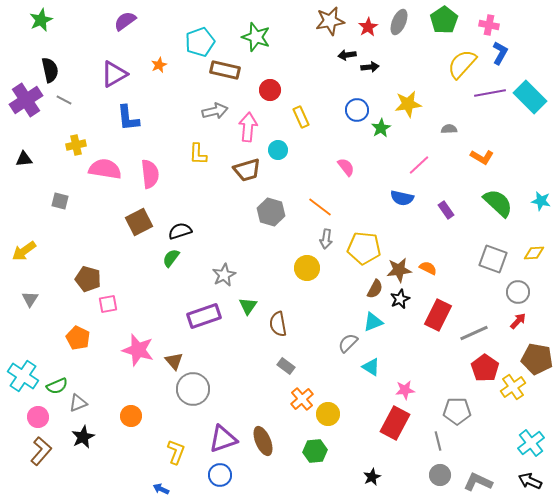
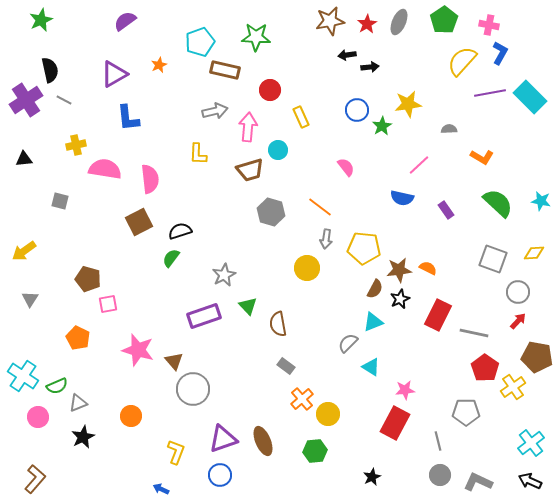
red star at (368, 27): moved 1 px left, 3 px up
green star at (256, 37): rotated 16 degrees counterclockwise
yellow semicircle at (462, 64): moved 3 px up
green star at (381, 128): moved 1 px right, 2 px up
brown trapezoid at (247, 170): moved 3 px right
pink semicircle at (150, 174): moved 5 px down
green triangle at (248, 306): rotated 18 degrees counterclockwise
gray line at (474, 333): rotated 36 degrees clockwise
brown pentagon at (537, 359): moved 2 px up
gray pentagon at (457, 411): moved 9 px right, 1 px down
brown L-shape at (41, 451): moved 6 px left, 28 px down
